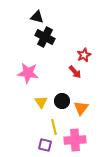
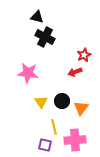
red arrow: rotated 112 degrees clockwise
